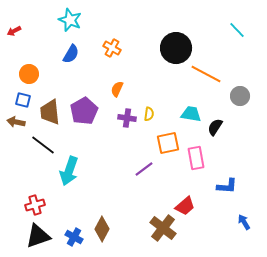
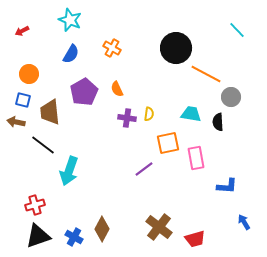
red arrow: moved 8 px right
orange semicircle: rotated 49 degrees counterclockwise
gray circle: moved 9 px left, 1 px down
purple pentagon: moved 19 px up
black semicircle: moved 3 px right, 5 px up; rotated 36 degrees counterclockwise
red trapezoid: moved 10 px right, 33 px down; rotated 25 degrees clockwise
brown cross: moved 4 px left, 1 px up
